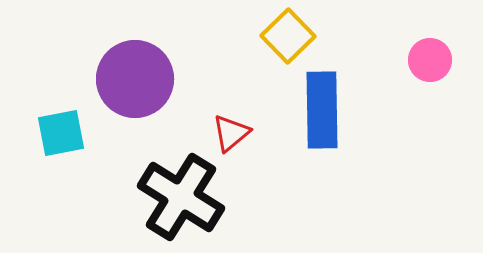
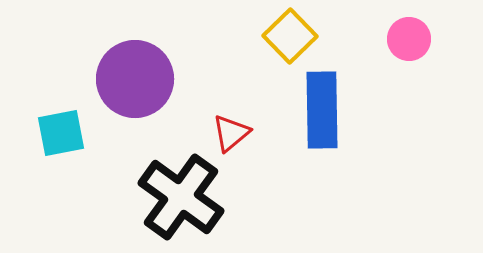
yellow square: moved 2 px right
pink circle: moved 21 px left, 21 px up
black cross: rotated 4 degrees clockwise
